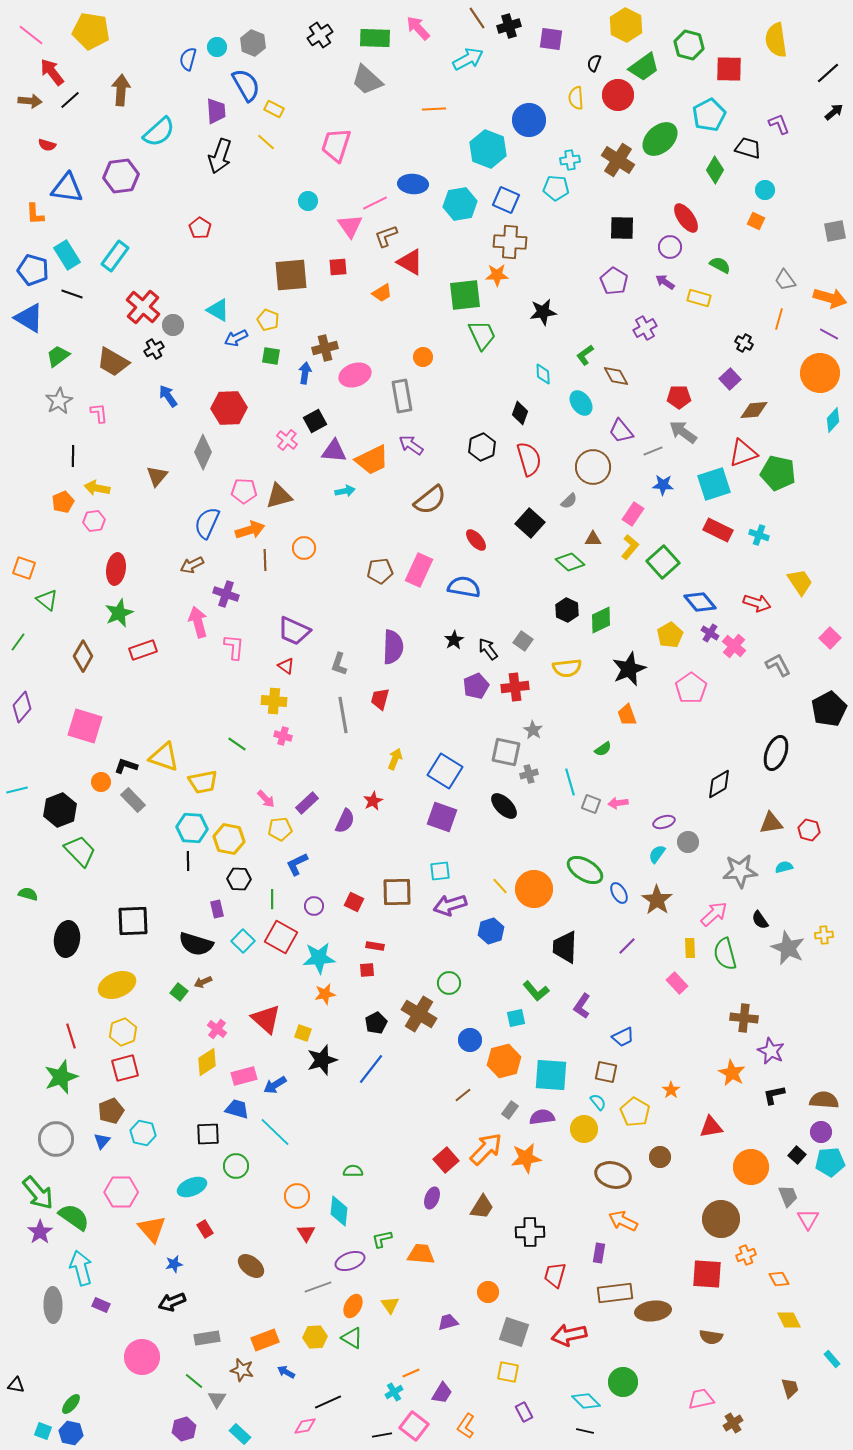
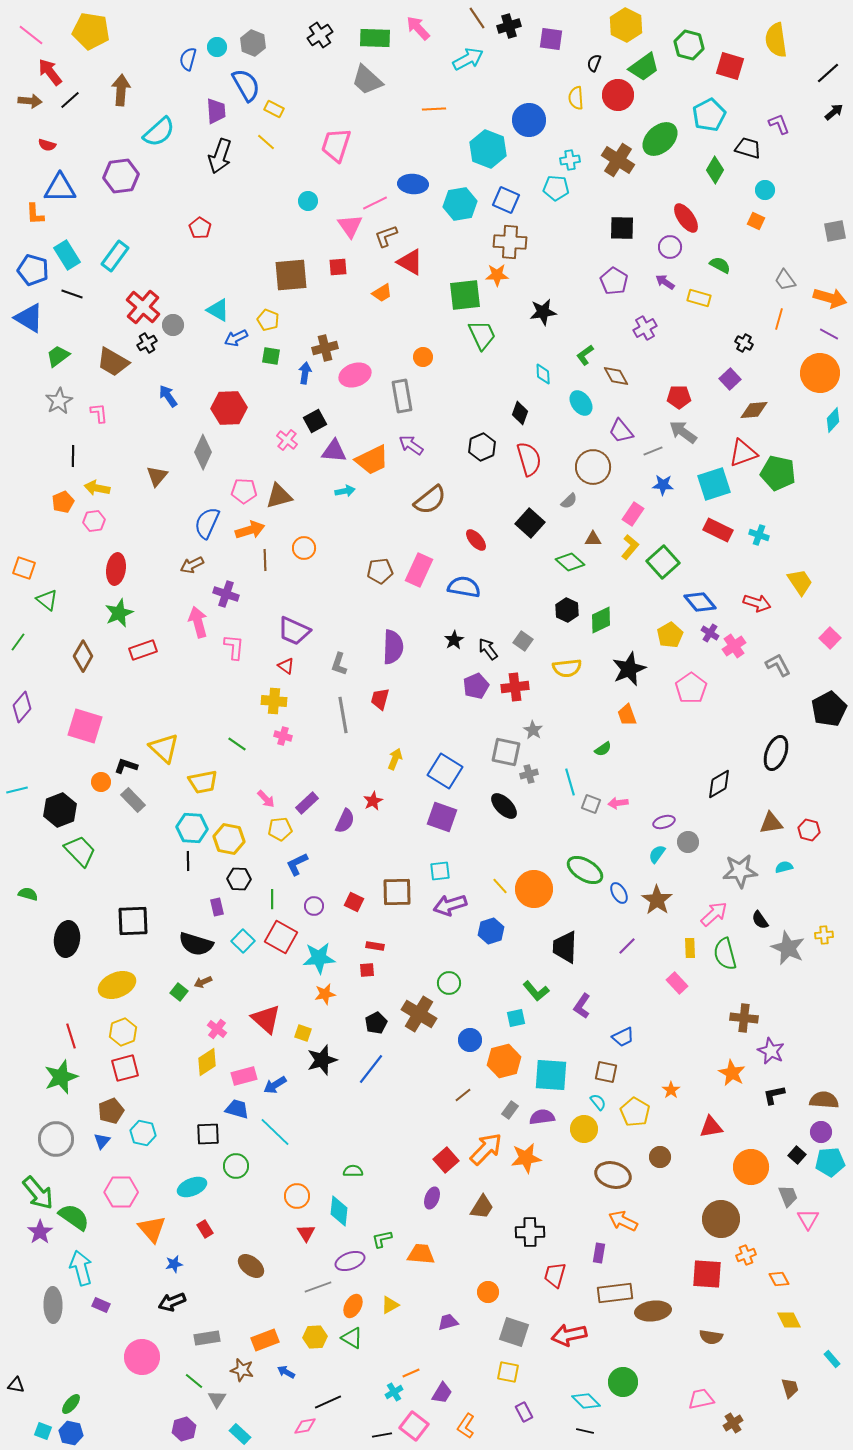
red square at (729, 69): moved 1 px right, 3 px up; rotated 16 degrees clockwise
red arrow at (52, 72): moved 2 px left
blue triangle at (67, 188): moved 7 px left; rotated 8 degrees counterclockwise
black cross at (154, 349): moved 7 px left, 6 px up
pink cross at (734, 646): rotated 15 degrees clockwise
yellow triangle at (164, 757): moved 9 px up; rotated 24 degrees clockwise
purple rectangle at (217, 909): moved 2 px up
yellow triangle at (390, 1305): rotated 36 degrees clockwise
